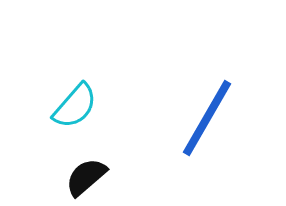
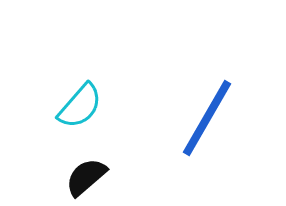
cyan semicircle: moved 5 px right
